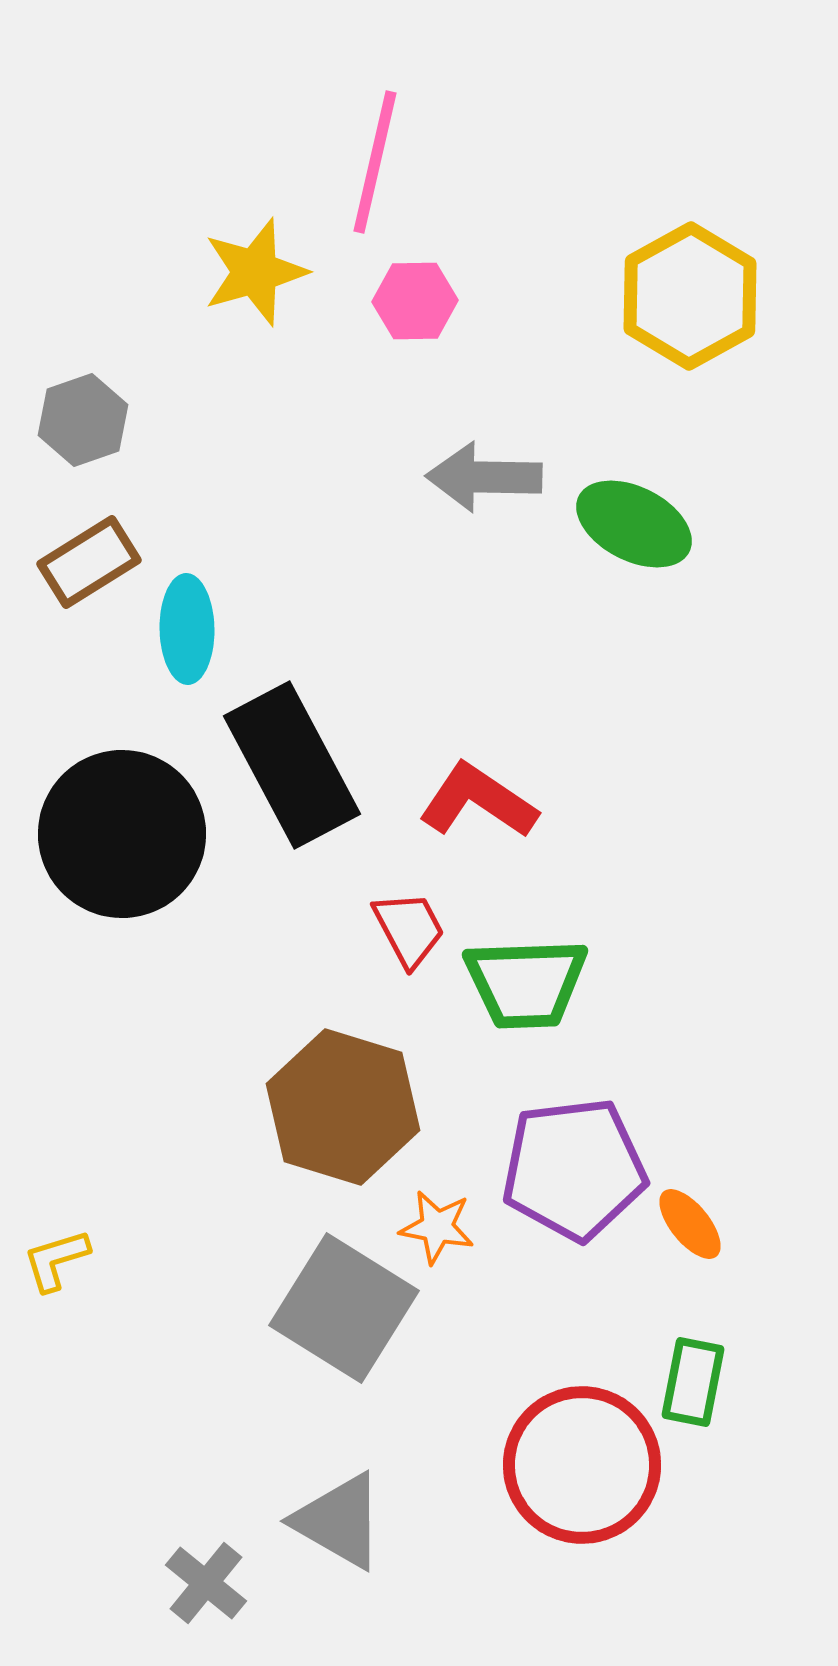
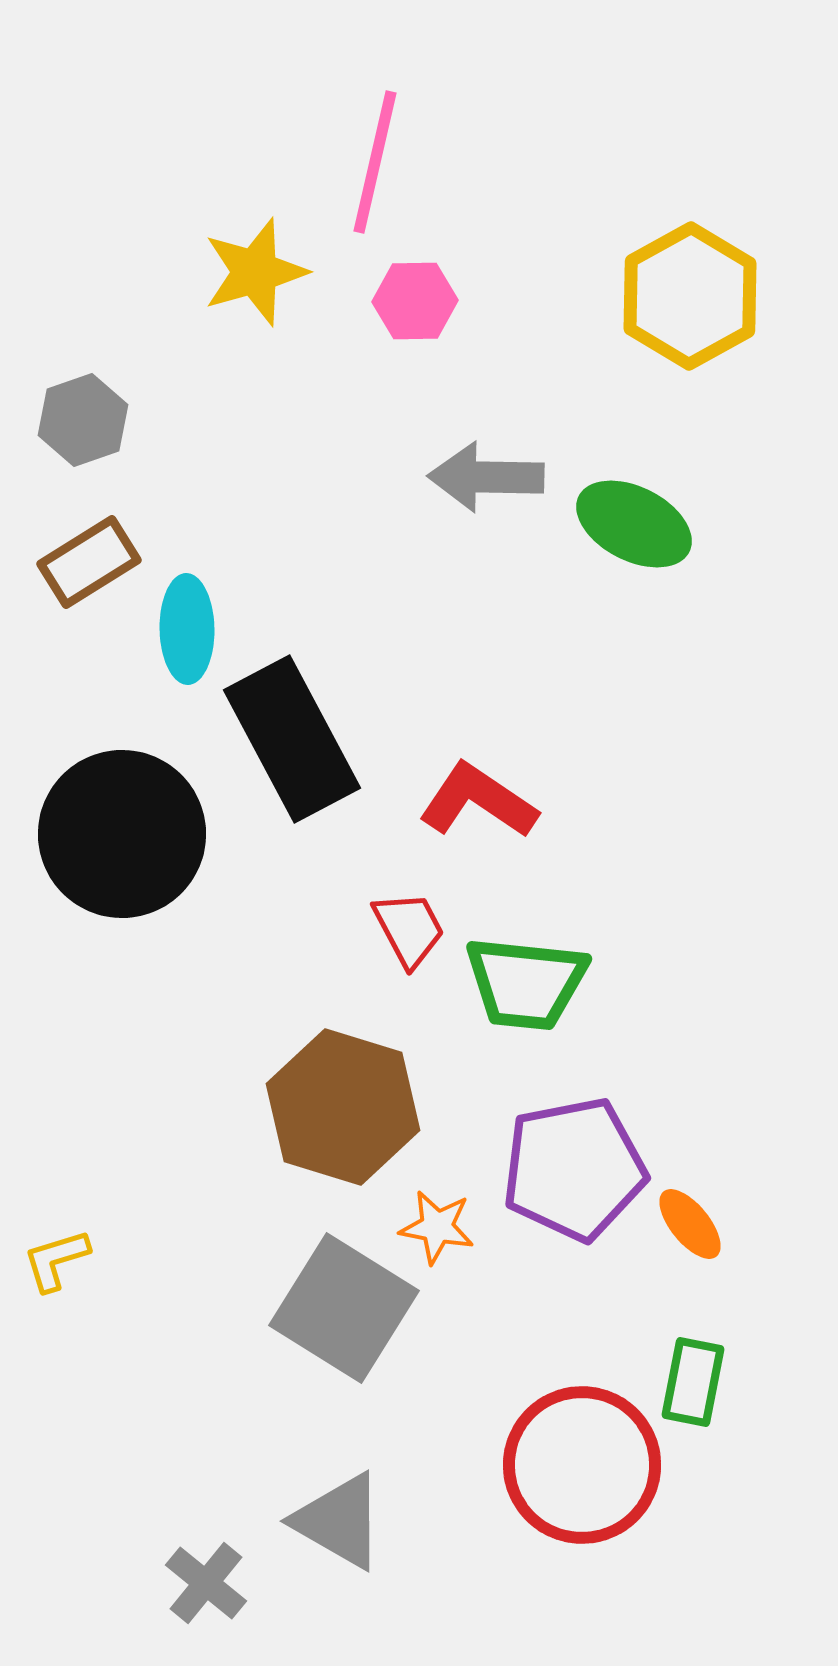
gray arrow: moved 2 px right
black rectangle: moved 26 px up
green trapezoid: rotated 8 degrees clockwise
purple pentagon: rotated 4 degrees counterclockwise
